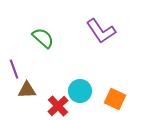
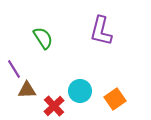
purple L-shape: rotated 48 degrees clockwise
green semicircle: rotated 15 degrees clockwise
purple line: rotated 12 degrees counterclockwise
orange square: rotated 30 degrees clockwise
red cross: moved 4 px left
